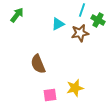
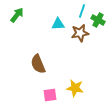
cyan line: moved 1 px down
cyan triangle: rotated 24 degrees clockwise
yellow star: rotated 24 degrees clockwise
